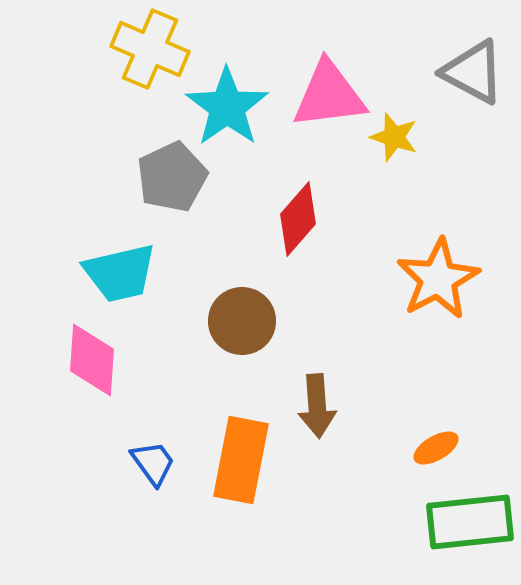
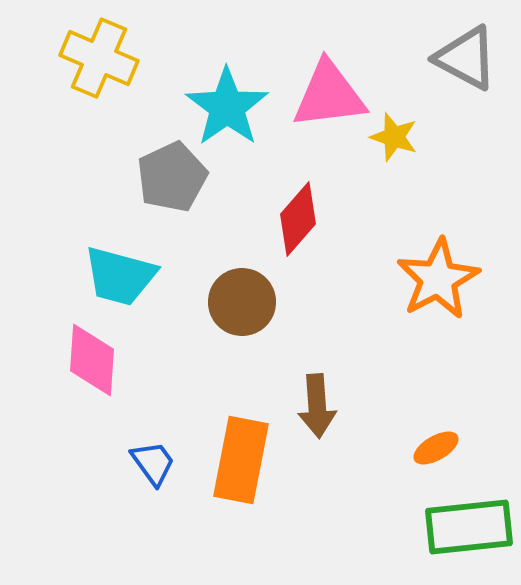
yellow cross: moved 51 px left, 9 px down
gray triangle: moved 7 px left, 14 px up
cyan trapezoid: moved 3 px down; rotated 28 degrees clockwise
brown circle: moved 19 px up
green rectangle: moved 1 px left, 5 px down
